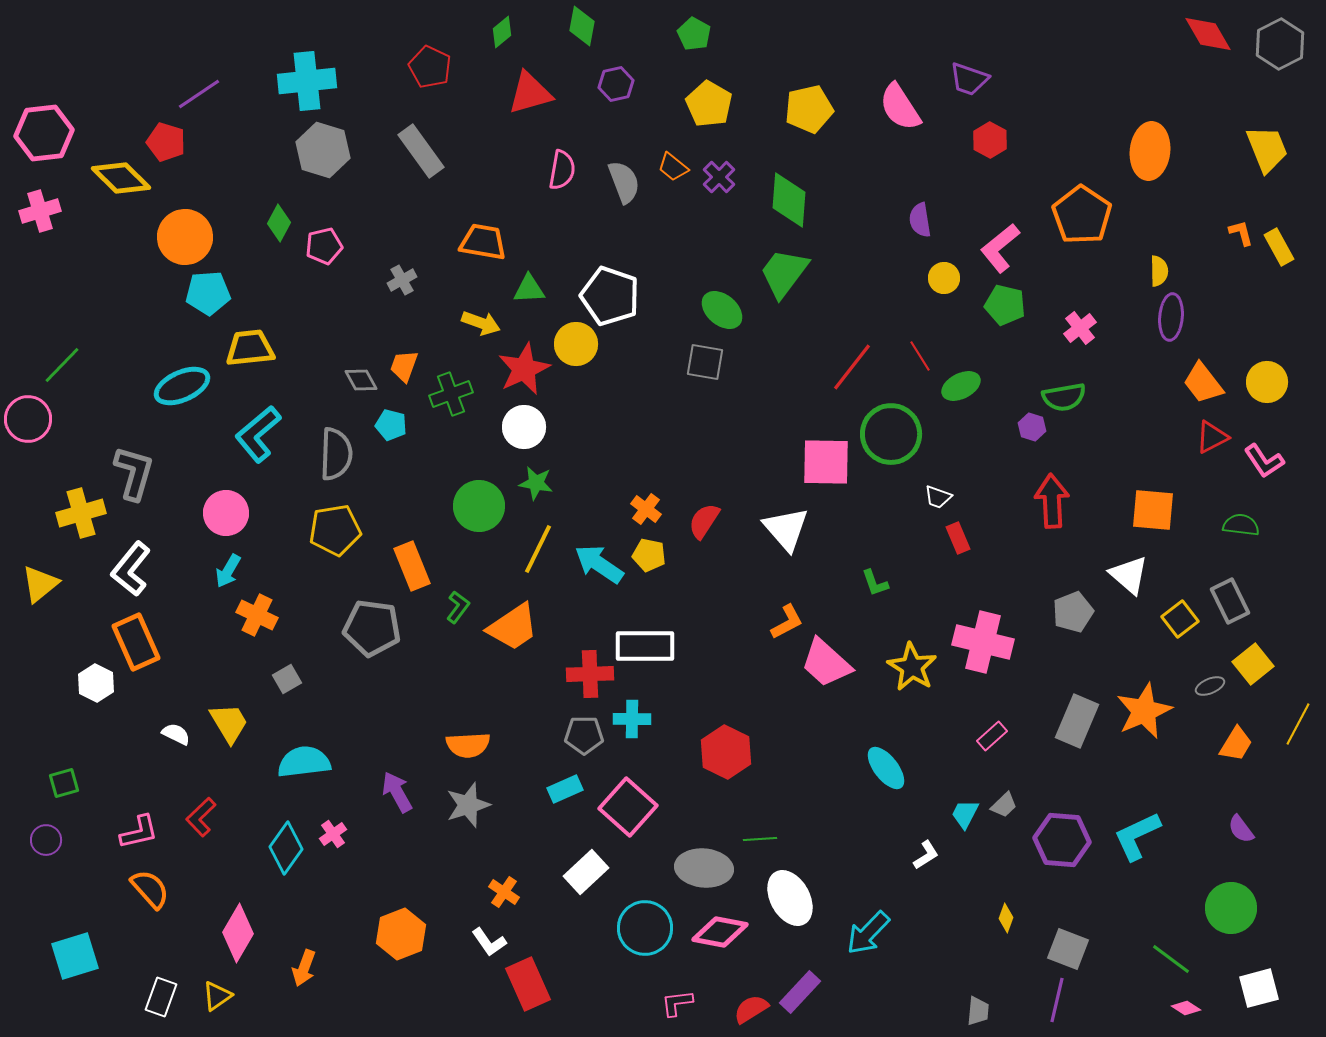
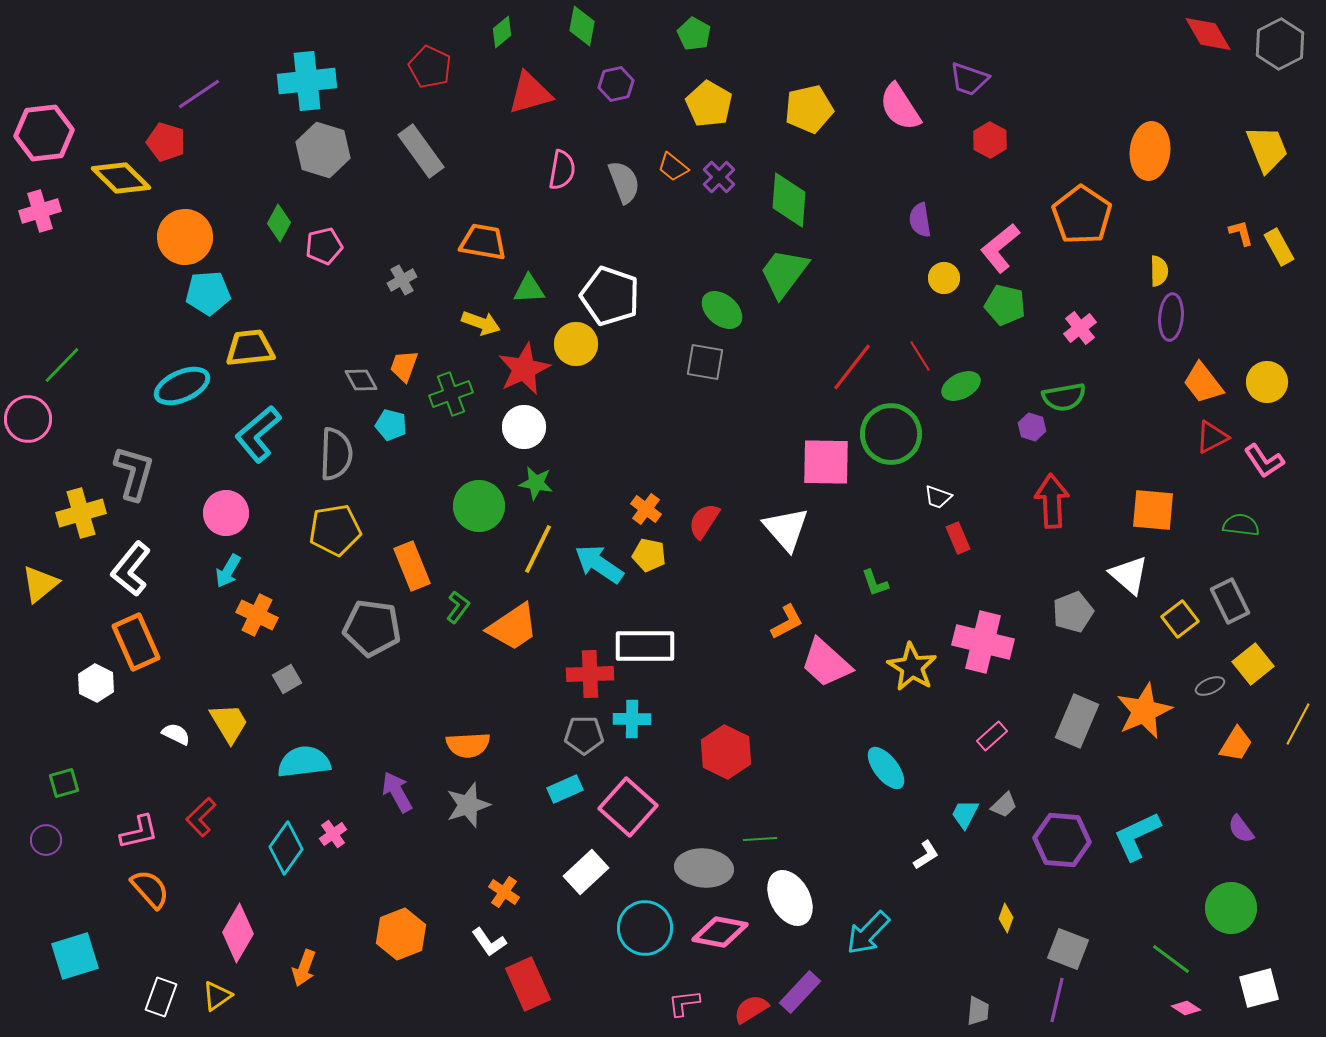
pink L-shape at (677, 1003): moved 7 px right
